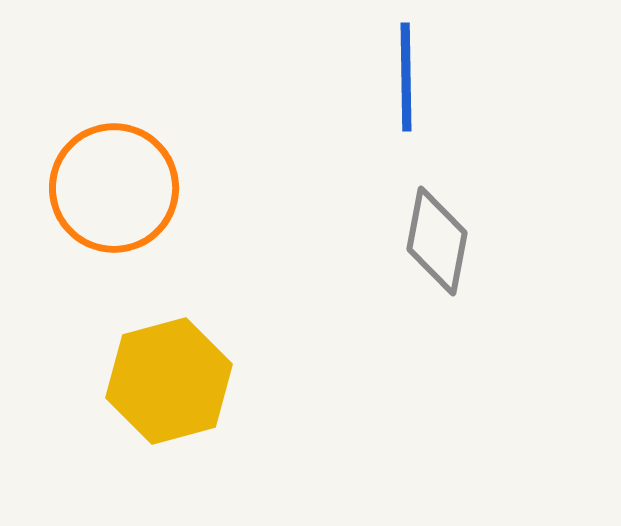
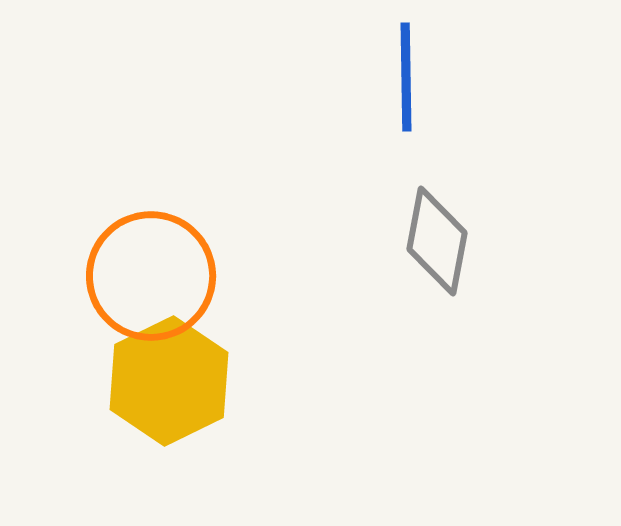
orange circle: moved 37 px right, 88 px down
yellow hexagon: rotated 11 degrees counterclockwise
